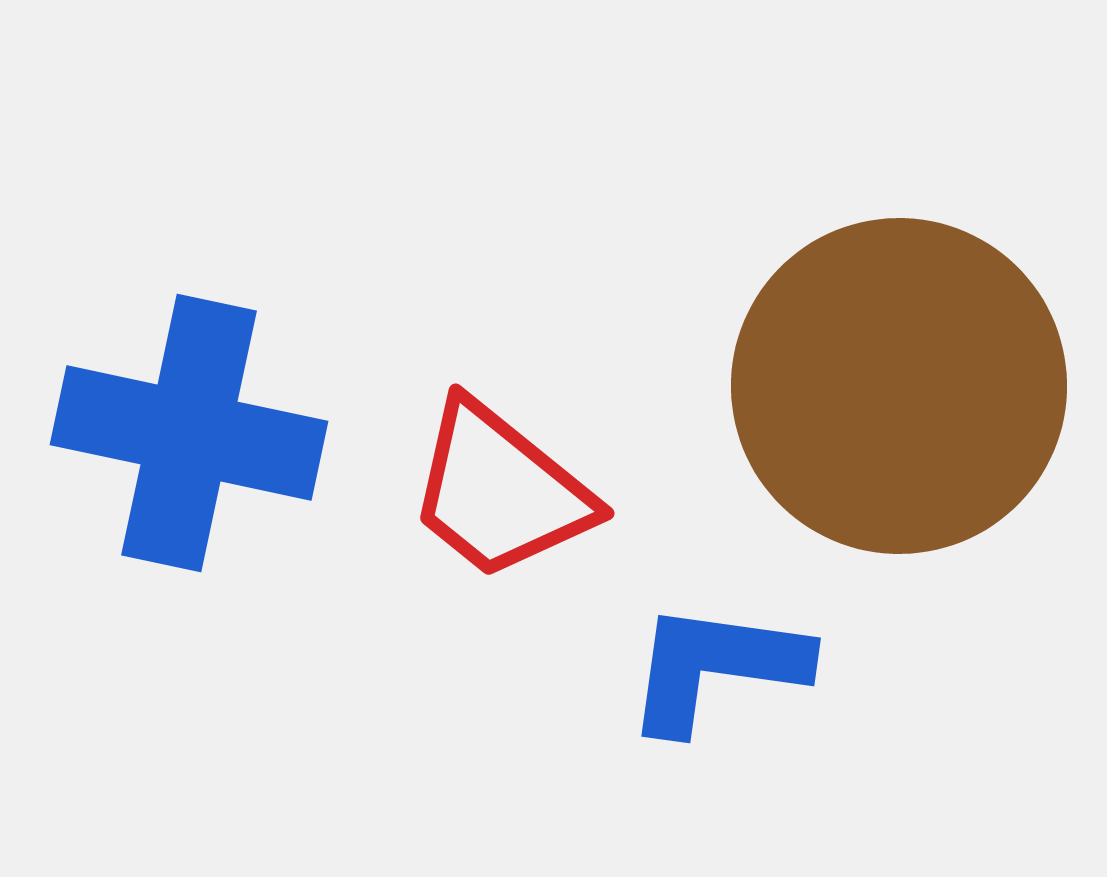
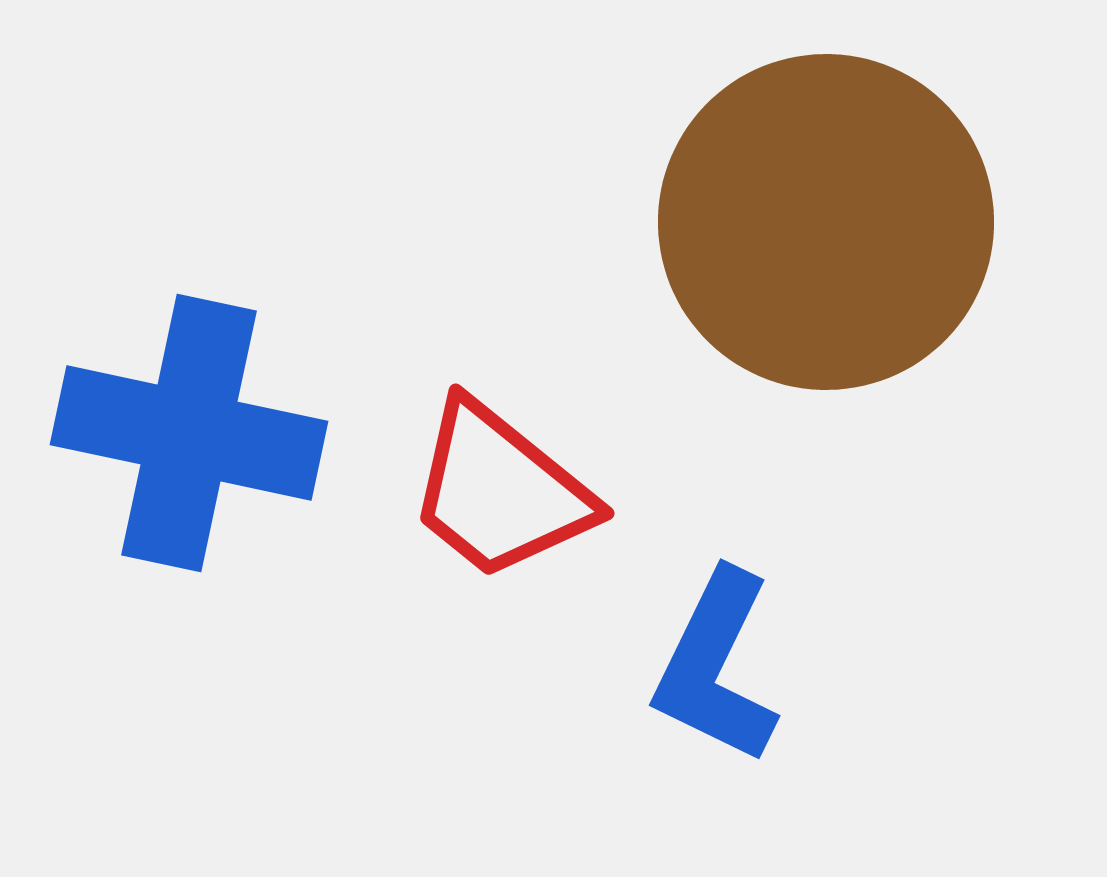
brown circle: moved 73 px left, 164 px up
blue L-shape: rotated 72 degrees counterclockwise
